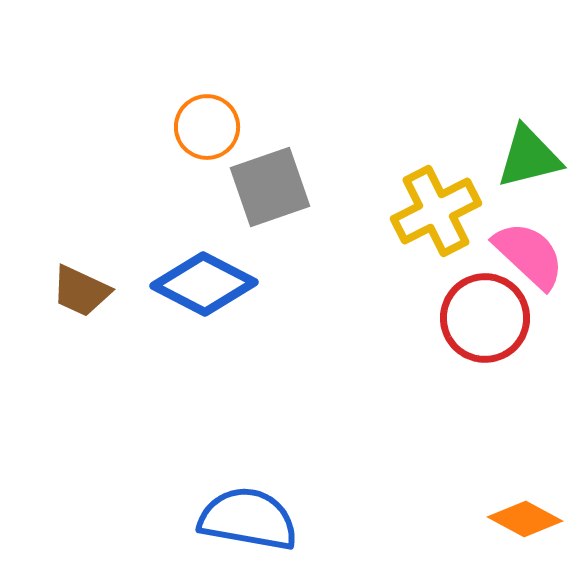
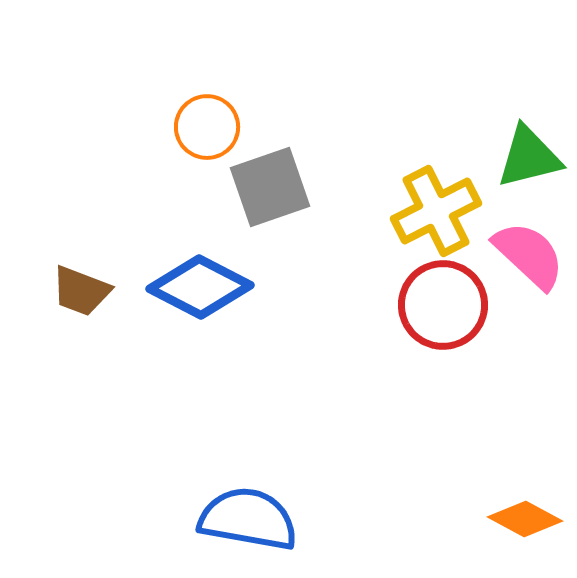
blue diamond: moved 4 px left, 3 px down
brown trapezoid: rotated 4 degrees counterclockwise
red circle: moved 42 px left, 13 px up
